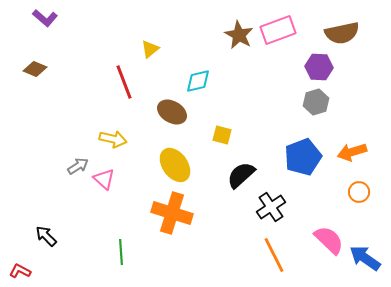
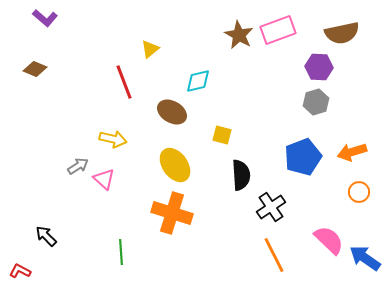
black semicircle: rotated 128 degrees clockwise
